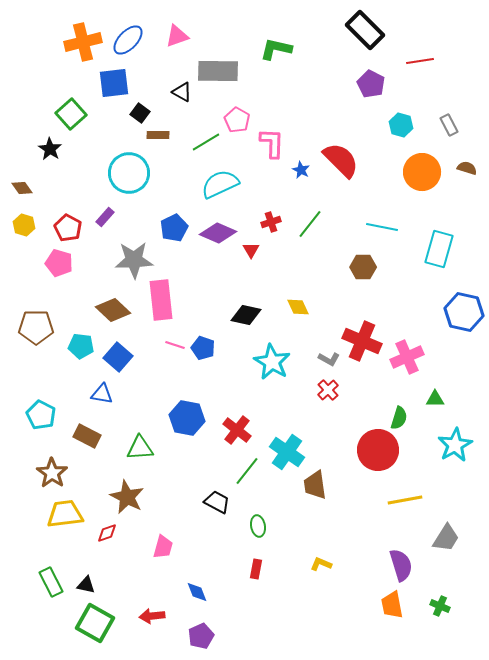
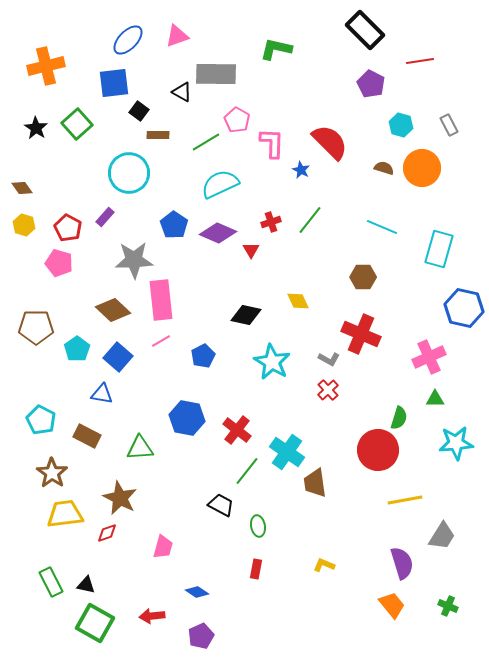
orange cross at (83, 42): moved 37 px left, 24 px down
gray rectangle at (218, 71): moved 2 px left, 3 px down
black square at (140, 113): moved 1 px left, 2 px up
green square at (71, 114): moved 6 px right, 10 px down
black star at (50, 149): moved 14 px left, 21 px up
red semicircle at (341, 160): moved 11 px left, 18 px up
brown semicircle at (467, 168): moved 83 px left
orange circle at (422, 172): moved 4 px up
green line at (310, 224): moved 4 px up
cyan line at (382, 227): rotated 12 degrees clockwise
blue pentagon at (174, 228): moved 3 px up; rotated 12 degrees counterclockwise
brown hexagon at (363, 267): moved 10 px down
yellow diamond at (298, 307): moved 6 px up
blue hexagon at (464, 312): moved 4 px up
red cross at (362, 341): moved 1 px left, 7 px up
pink line at (175, 345): moved 14 px left, 4 px up; rotated 48 degrees counterclockwise
cyan pentagon at (81, 346): moved 4 px left, 3 px down; rotated 30 degrees clockwise
blue pentagon at (203, 348): moved 8 px down; rotated 25 degrees clockwise
pink cross at (407, 357): moved 22 px right
cyan pentagon at (41, 415): moved 5 px down
cyan star at (455, 445): moved 1 px right, 2 px up; rotated 24 degrees clockwise
brown trapezoid at (315, 485): moved 2 px up
brown star at (127, 497): moved 7 px left, 1 px down
black trapezoid at (217, 502): moved 4 px right, 3 px down
gray trapezoid at (446, 538): moved 4 px left, 2 px up
yellow L-shape at (321, 564): moved 3 px right, 1 px down
purple semicircle at (401, 565): moved 1 px right, 2 px up
blue diamond at (197, 592): rotated 35 degrees counterclockwise
orange trapezoid at (392, 605): rotated 152 degrees clockwise
green cross at (440, 606): moved 8 px right
